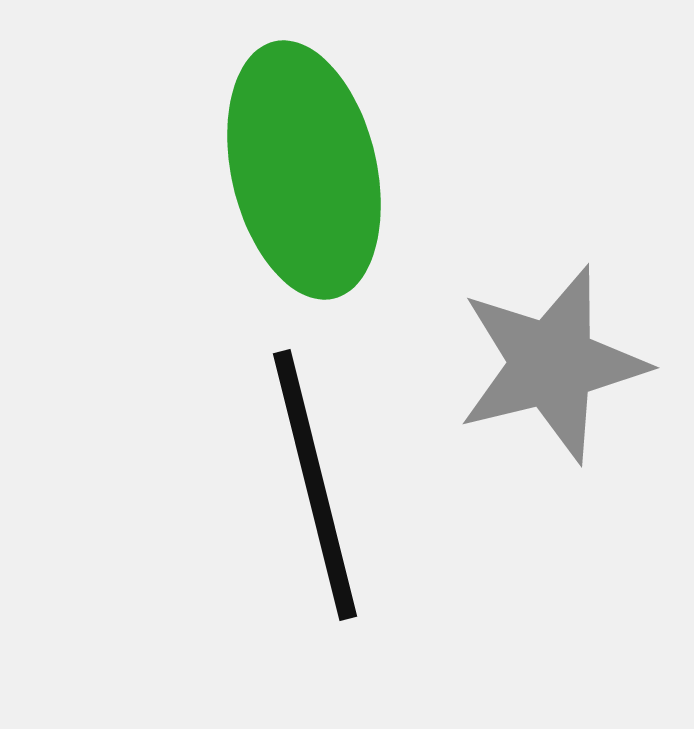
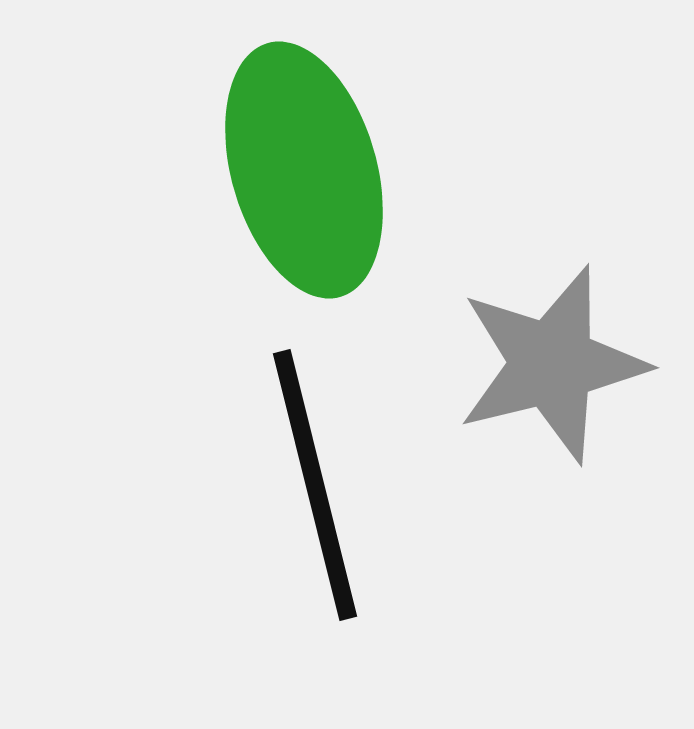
green ellipse: rotated 3 degrees counterclockwise
